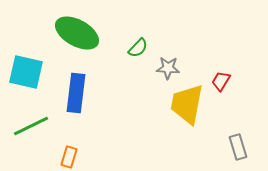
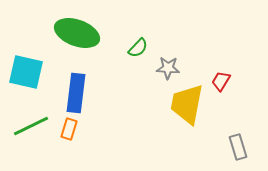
green ellipse: rotated 9 degrees counterclockwise
orange rectangle: moved 28 px up
